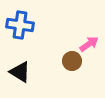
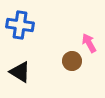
pink arrow: moved 1 px up; rotated 84 degrees counterclockwise
